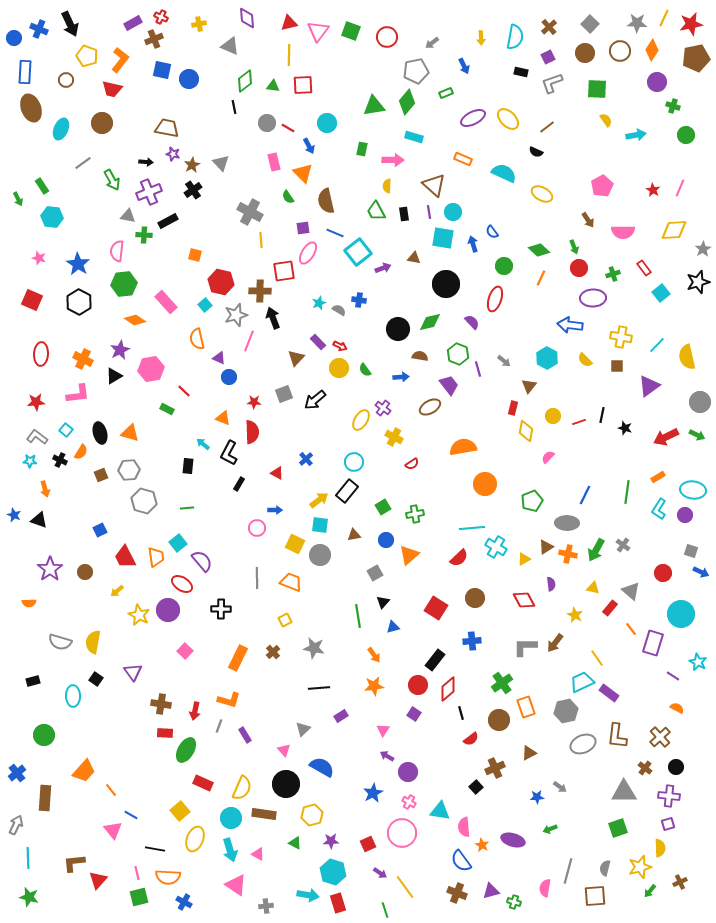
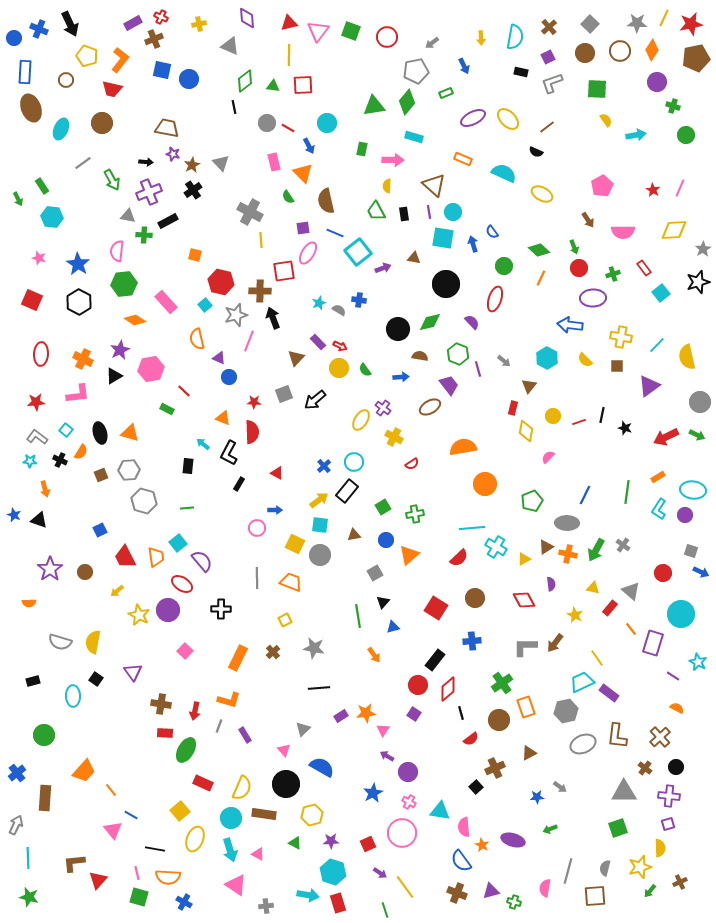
blue cross at (306, 459): moved 18 px right, 7 px down
orange star at (374, 686): moved 8 px left, 27 px down
green square at (139, 897): rotated 30 degrees clockwise
